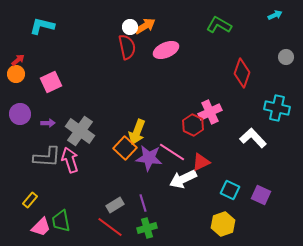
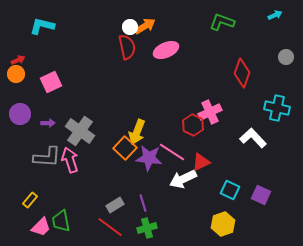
green L-shape: moved 3 px right, 3 px up; rotated 10 degrees counterclockwise
red arrow: rotated 16 degrees clockwise
